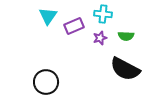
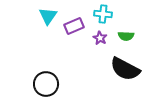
purple star: rotated 24 degrees counterclockwise
black circle: moved 2 px down
